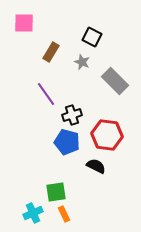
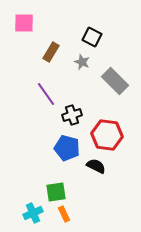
blue pentagon: moved 6 px down
